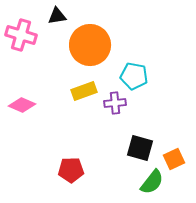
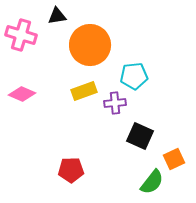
cyan pentagon: rotated 16 degrees counterclockwise
pink diamond: moved 11 px up
black square: moved 12 px up; rotated 8 degrees clockwise
